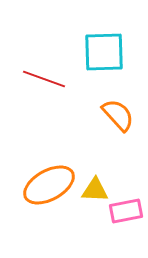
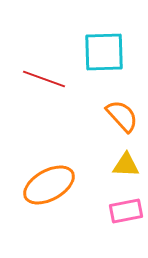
orange semicircle: moved 4 px right, 1 px down
yellow triangle: moved 31 px right, 25 px up
